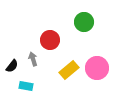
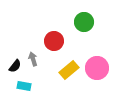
red circle: moved 4 px right, 1 px down
black semicircle: moved 3 px right
cyan rectangle: moved 2 px left
